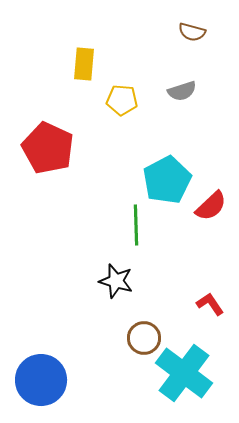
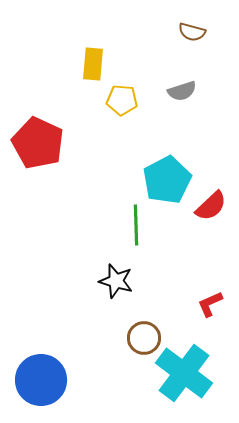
yellow rectangle: moved 9 px right
red pentagon: moved 10 px left, 5 px up
red L-shape: rotated 80 degrees counterclockwise
